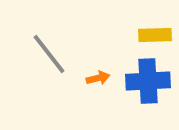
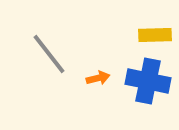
blue cross: rotated 15 degrees clockwise
